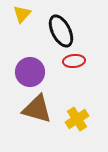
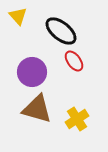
yellow triangle: moved 4 px left, 2 px down; rotated 24 degrees counterclockwise
black ellipse: rotated 24 degrees counterclockwise
red ellipse: rotated 60 degrees clockwise
purple circle: moved 2 px right
